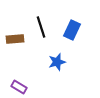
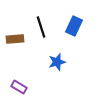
blue rectangle: moved 2 px right, 4 px up
